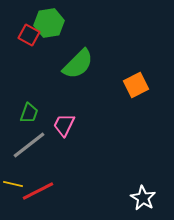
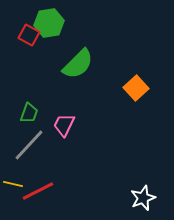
orange square: moved 3 px down; rotated 15 degrees counterclockwise
gray line: rotated 9 degrees counterclockwise
white star: rotated 20 degrees clockwise
